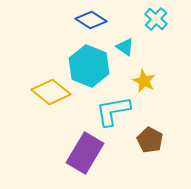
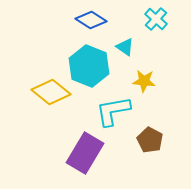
yellow star: rotated 20 degrees counterclockwise
